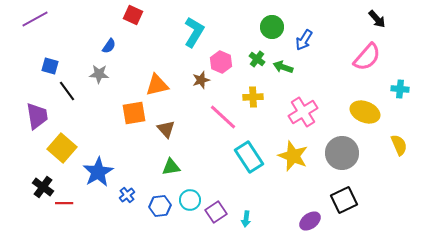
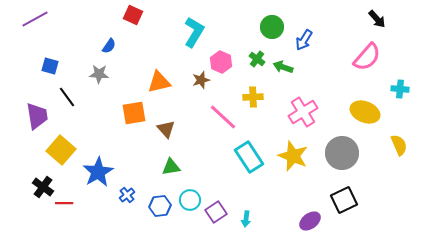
orange triangle: moved 2 px right, 3 px up
black line: moved 6 px down
yellow square: moved 1 px left, 2 px down
